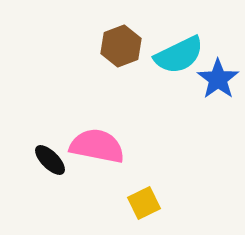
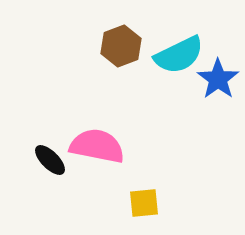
yellow square: rotated 20 degrees clockwise
